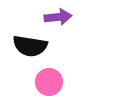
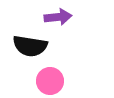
pink circle: moved 1 px right, 1 px up
